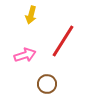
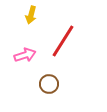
brown circle: moved 2 px right
